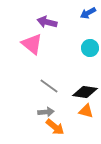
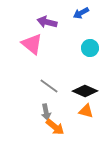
blue arrow: moved 7 px left
black diamond: moved 1 px up; rotated 15 degrees clockwise
gray arrow: rotated 84 degrees clockwise
